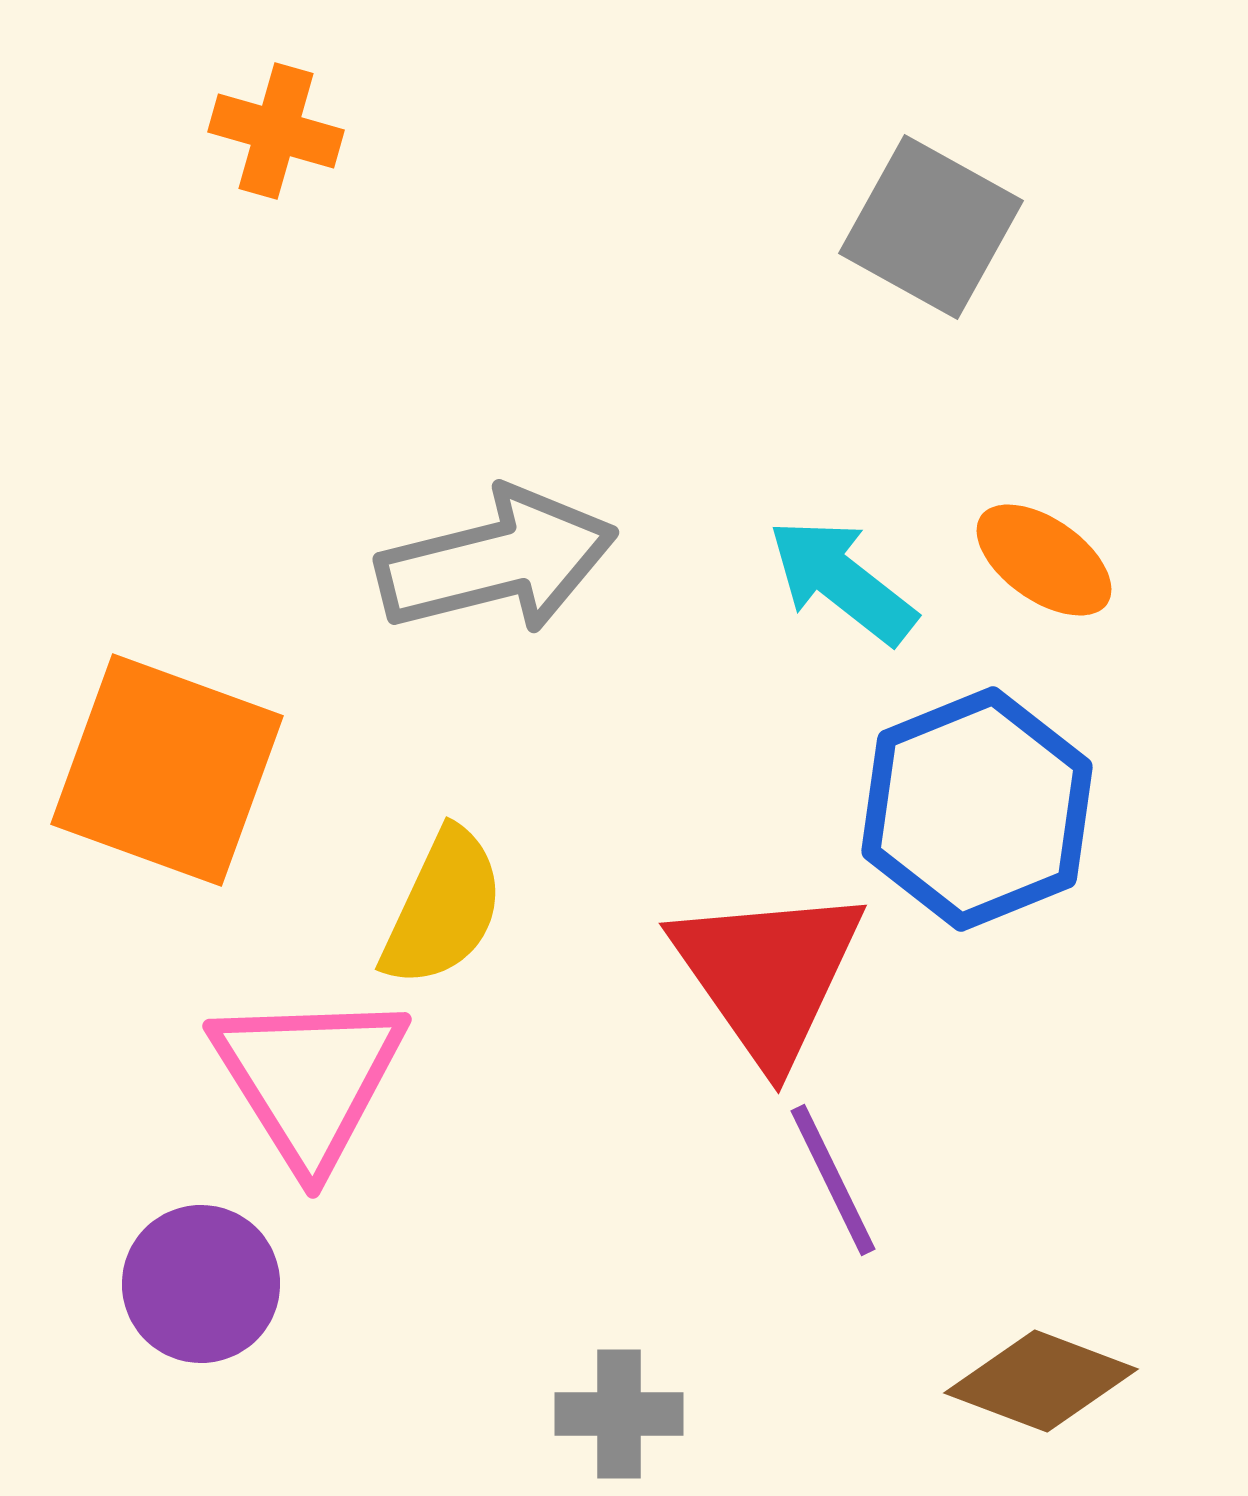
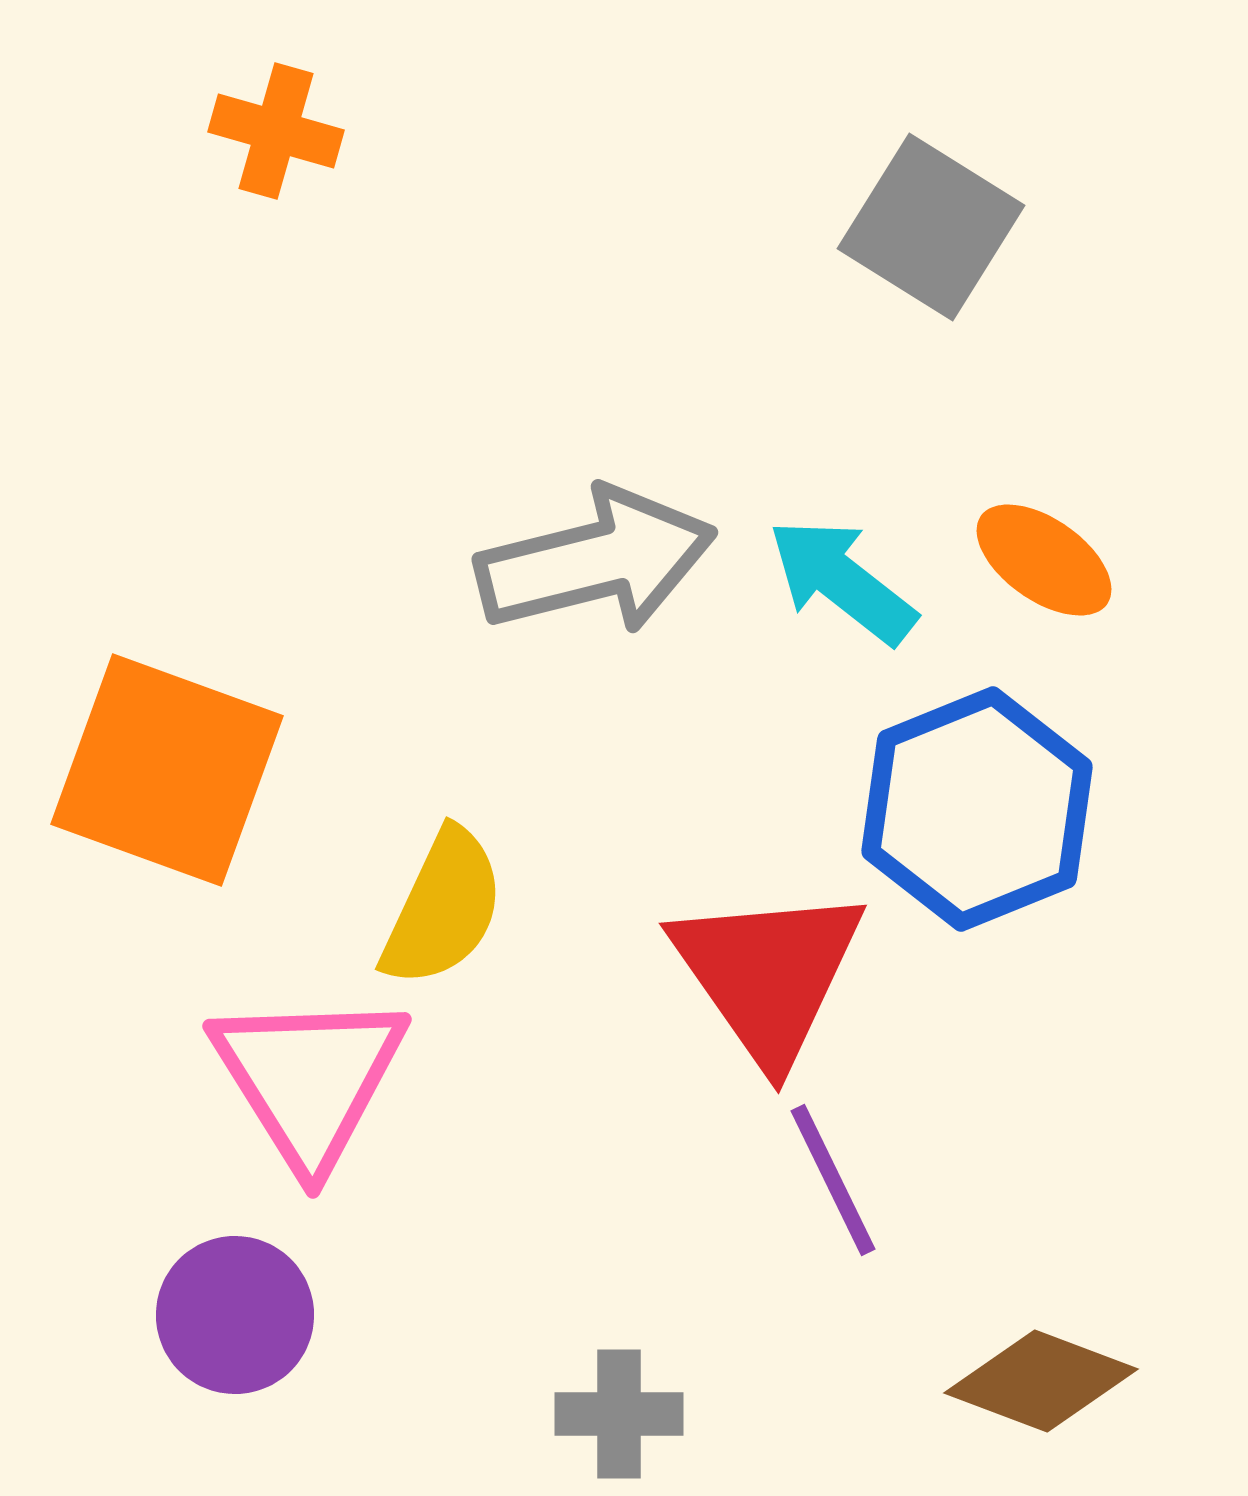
gray square: rotated 3 degrees clockwise
gray arrow: moved 99 px right
purple circle: moved 34 px right, 31 px down
